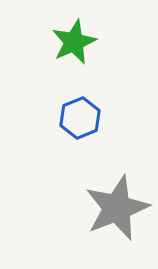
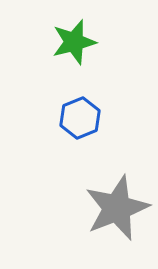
green star: rotated 9 degrees clockwise
